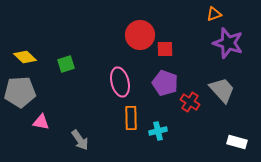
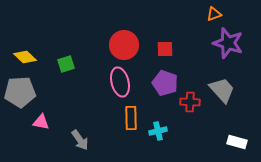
red circle: moved 16 px left, 10 px down
red cross: rotated 30 degrees counterclockwise
